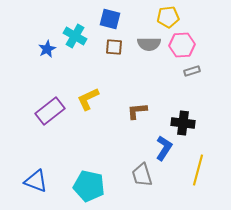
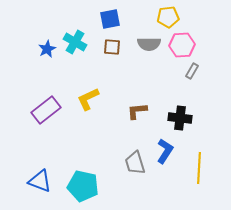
blue square: rotated 25 degrees counterclockwise
cyan cross: moved 6 px down
brown square: moved 2 px left
gray rectangle: rotated 42 degrees counterclockwise
purple rectangle: moved 4 px left, 1 px up
black cross: moved 3 px left, 5 px up
blue L-shape: moved 1 px right, 3 px down
yellow line: moved 1 px right, 2 px up; rotated 12 degrees counterclockwise
gray trapezoid: moved 7 px left, 12 px up
blue triangle: moved 4 px right
cyan pentagon: moved 6 px left
